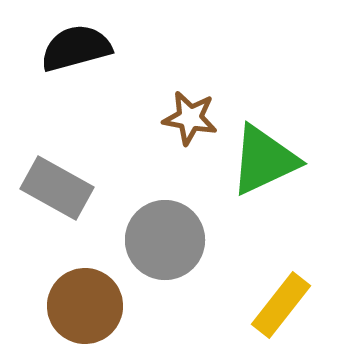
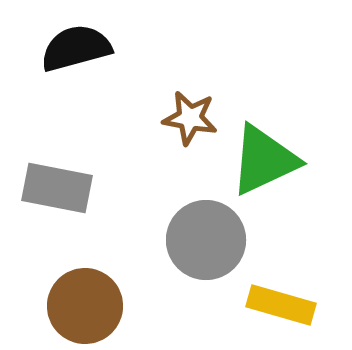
gray rectangle: rotated 18 degrees counterclockwise
gray circle: moved 41 px right
yellow rectangle: rotated 68 degrees clockwise
